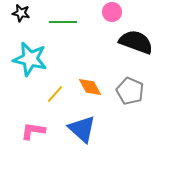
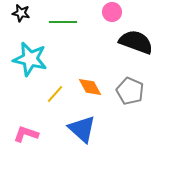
pink L-shape: moved 7 px left, 3 px down; rotated 10 degrees clockwise
